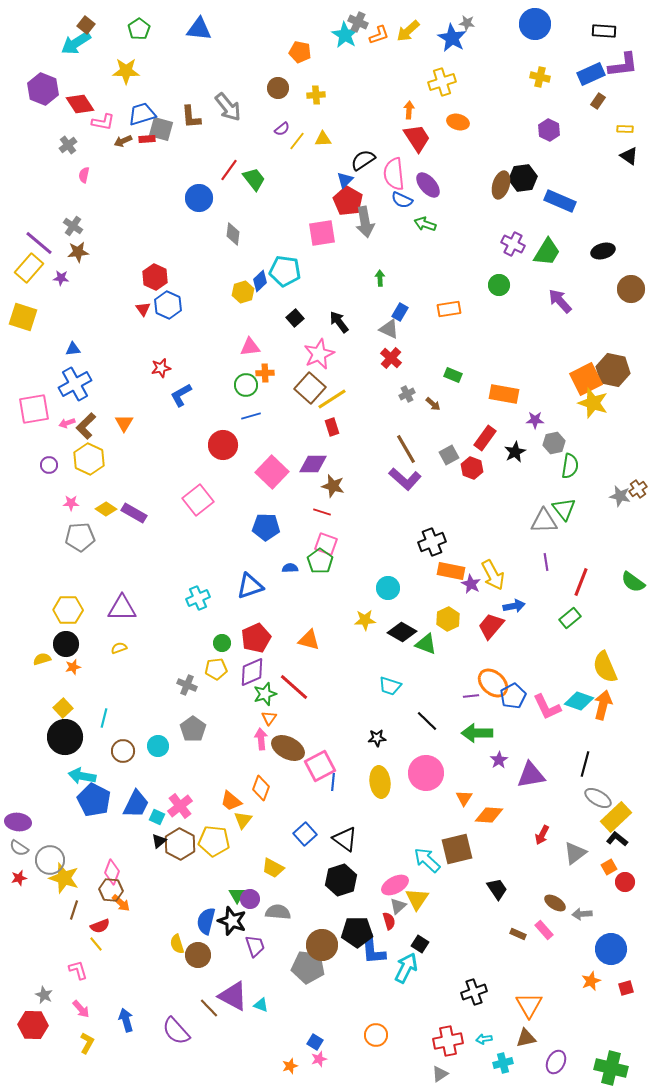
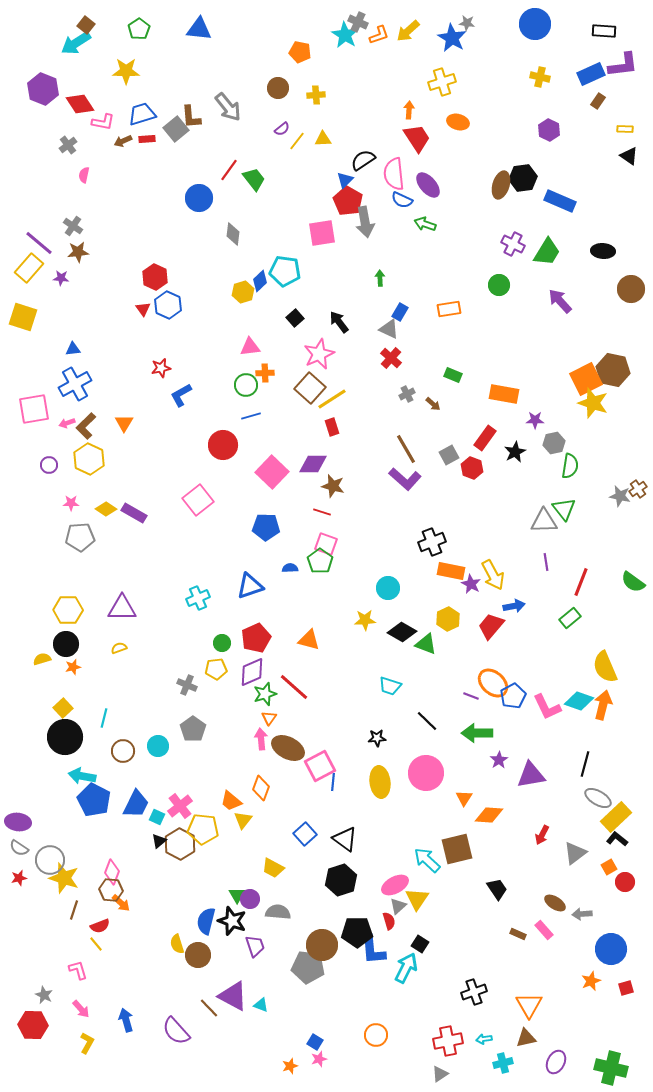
gray square at (161, 129): moved 15 px right; rotated 35 degrees clockwise
black ellipse at (603, 251): rotated 20 degrees clockwise
purple line at (471, 696): rotated 28 degrees clockwise
yellow pentagon at (214, 841): moved 11 px left, 12 px up
